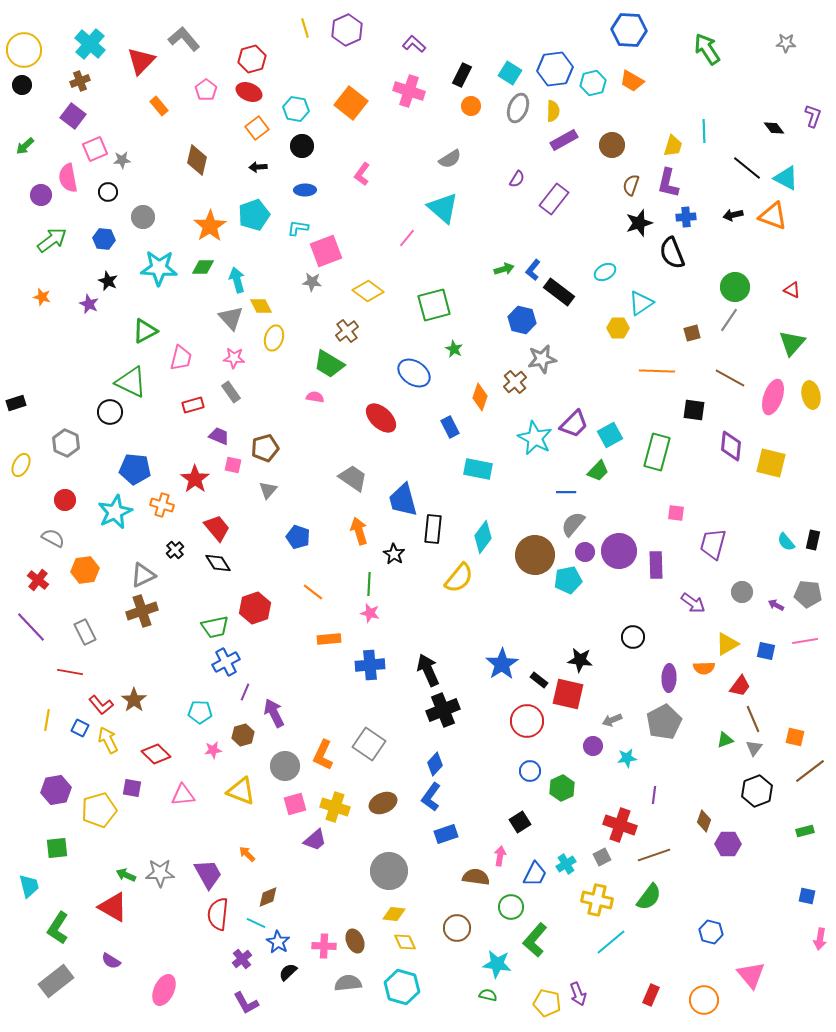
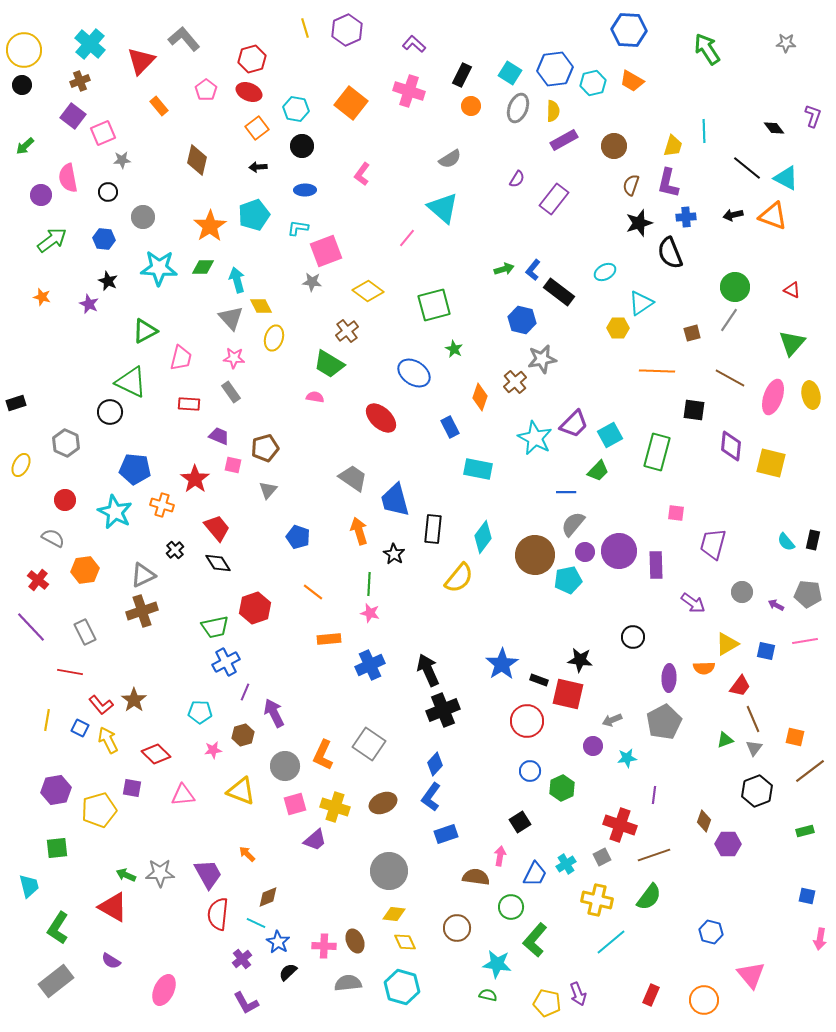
brown circle at (612, 145): moved 2 px right, 1 px down
pink square at (95, 149): moved 8 px right, 16 px up
black semicircle at (672, 253): moved 2 px left
red rectangle at (193, 405): moved 4 px left, 1 px up; rotated 20 degrees clockwise
blue trapezoid at (403, 500): moved 8 px left
cyan star at (115, 512): rotated 20 degrees counterclockwise
blue cross at (370, 665): rotated 20 degrees counterclockwise
black rectangle at (539, 680): rotated 18 degrees counterclockwise
